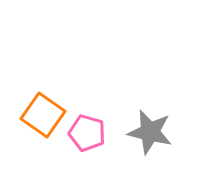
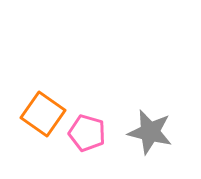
orange square: moved 1 px up
